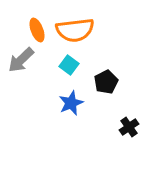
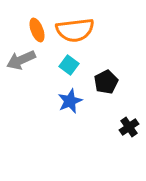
gray arrow: rotated 20 degrees clockwise
blue star: moved 1 px left, 2 px up
